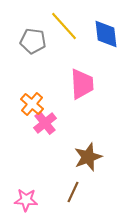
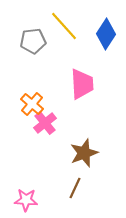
blue diamond: rotated 40 degrees clockwise
gray pentagon: rotated 15 degrees counterclockwise
brown star: moved 4 px left, 4 px up
brown line: moved 2 px right, 4 px up
